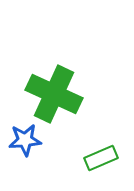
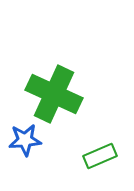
green rectangle: moved 1 px left, 2 px up
